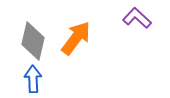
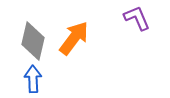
purple L-shape: rotated 24 degrees clockwise
orange arrow: moved 2 px left
